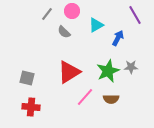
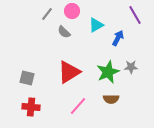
green star: moved 1 px down
pink line: moved 7 px left, 9 px down
